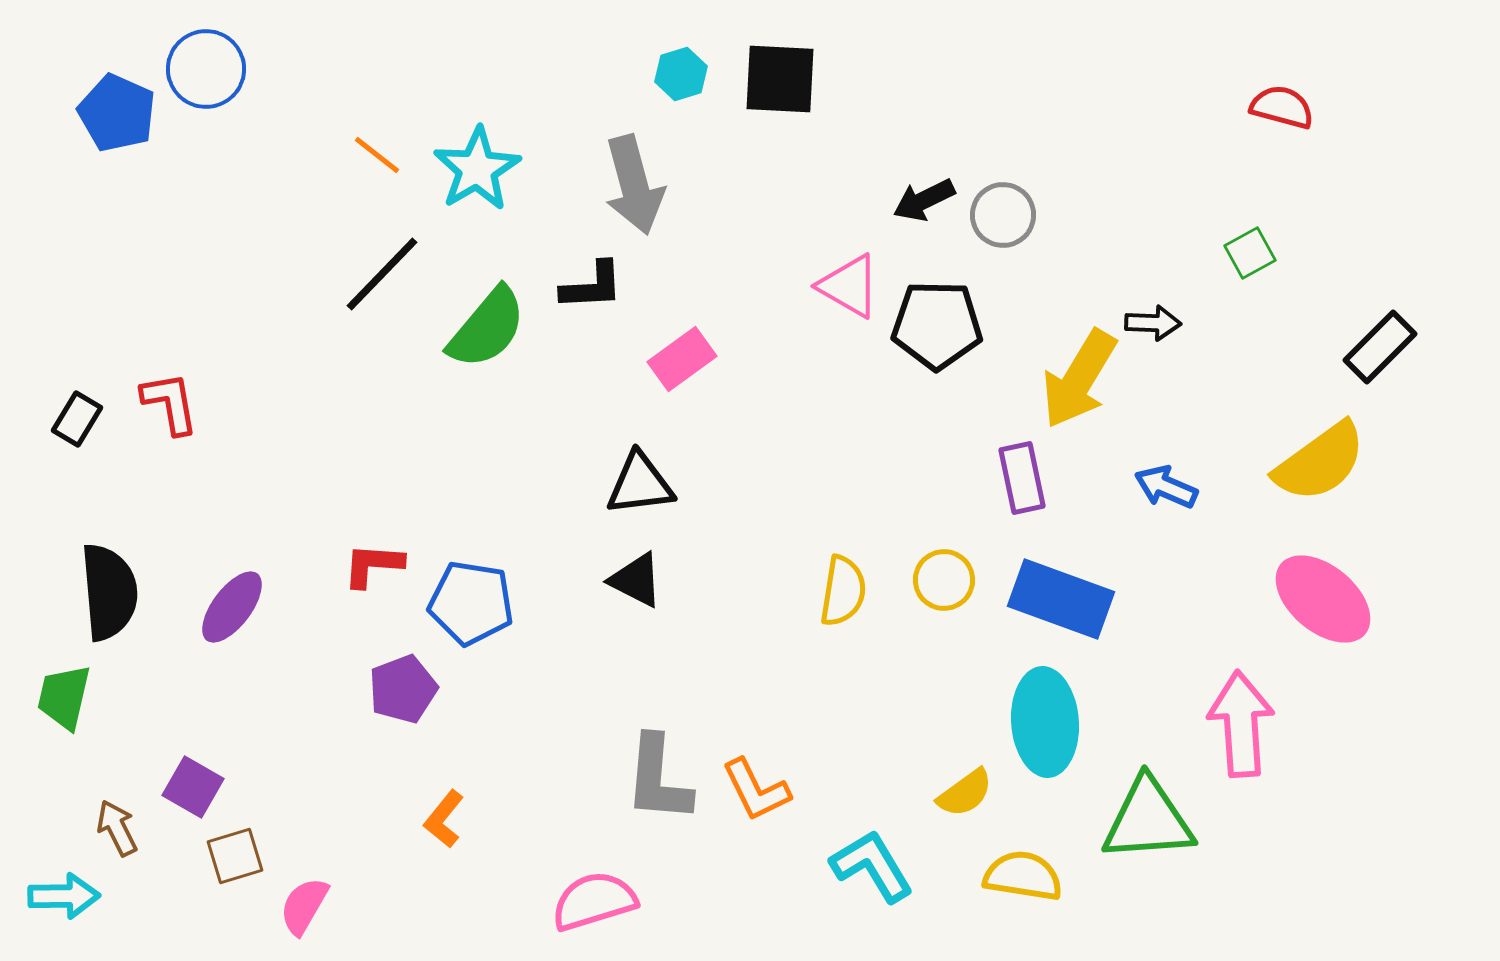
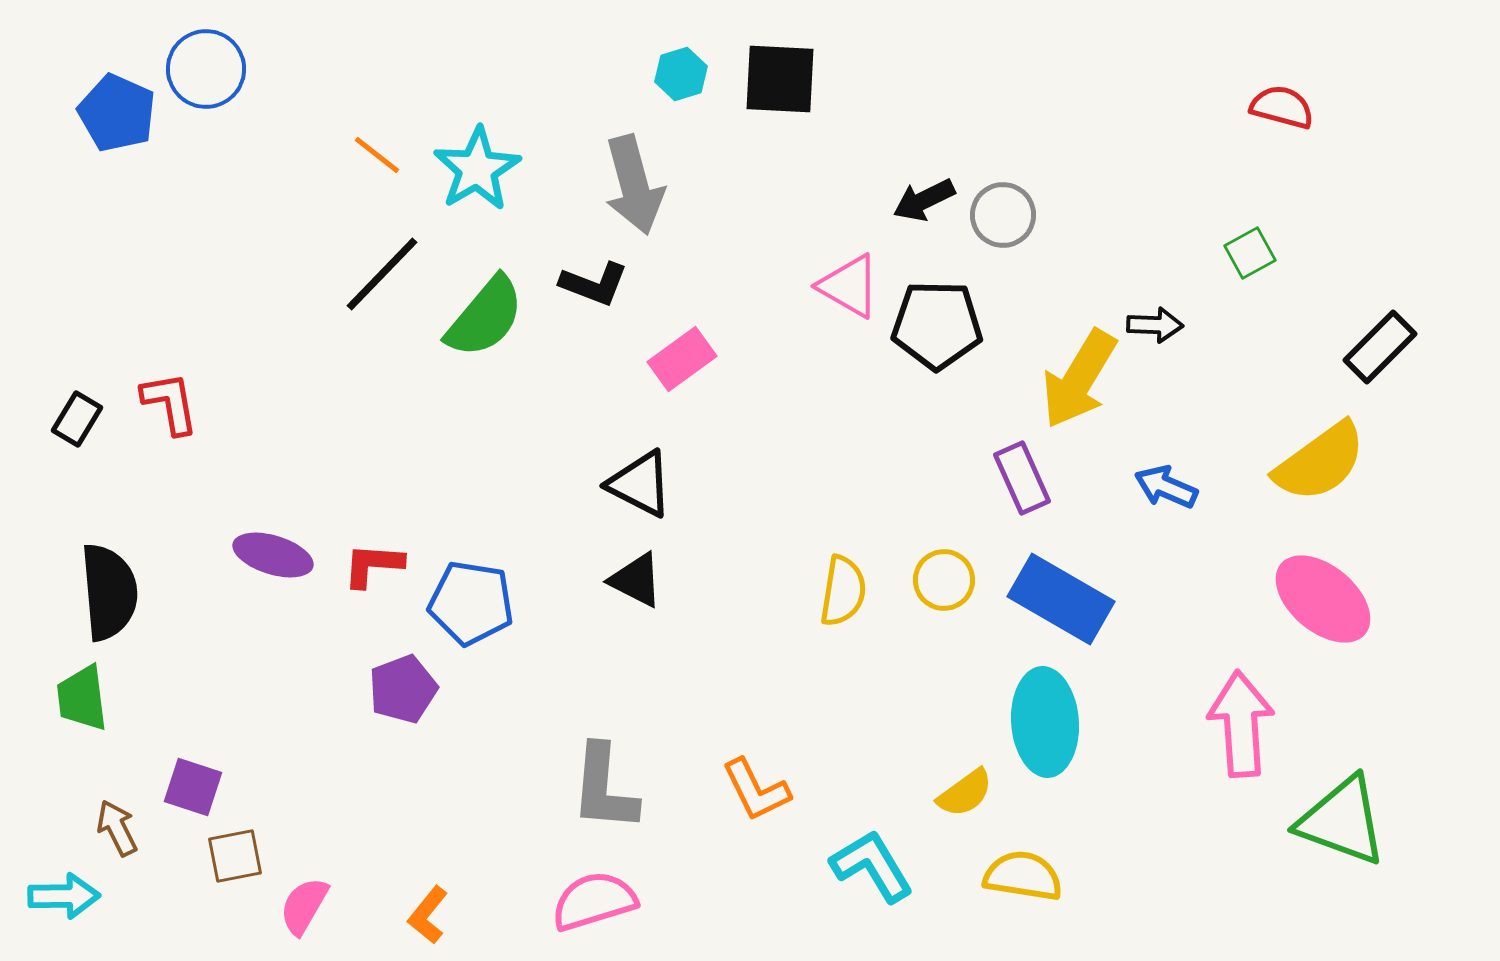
black L-shape at (592, 286): moved 2 px right, 2 px up; rotated 24 degrees clockwise
black arrow at (1153, 323): moved 2 px right, 2 px down
green semicircle at (487, 328): moved 2 px left, 11 px up
purple rectangle at (1022, 478): rotated 12 degrees counterclockwise
black triangle at (640, 484): rotated 34 degrees clockwise
blue rectangle at (1061, 599): rotated 10 degrees clockwise
purple ellipse at (232, 607): moved 41 px right, 52 px up; rotated 70 degrees clockwise
green trapezoid at (64, 697): moved 18 px right, 1 px down; rotated 20 degrees counterclockwise
gray L-shape at (658, 779): moved 54 px left, 9 px down
purple square at (193, 787): rotated 12 degrees counterclockwise
orange L-shape at (444, 819): moved 16 px left, 96 px down
green triangle at (1148, 820): moved 194 px right, 1 px down; rotated 24 degrees clockwise
brown square at (235, 856): rotated 6 degrees clockwise
